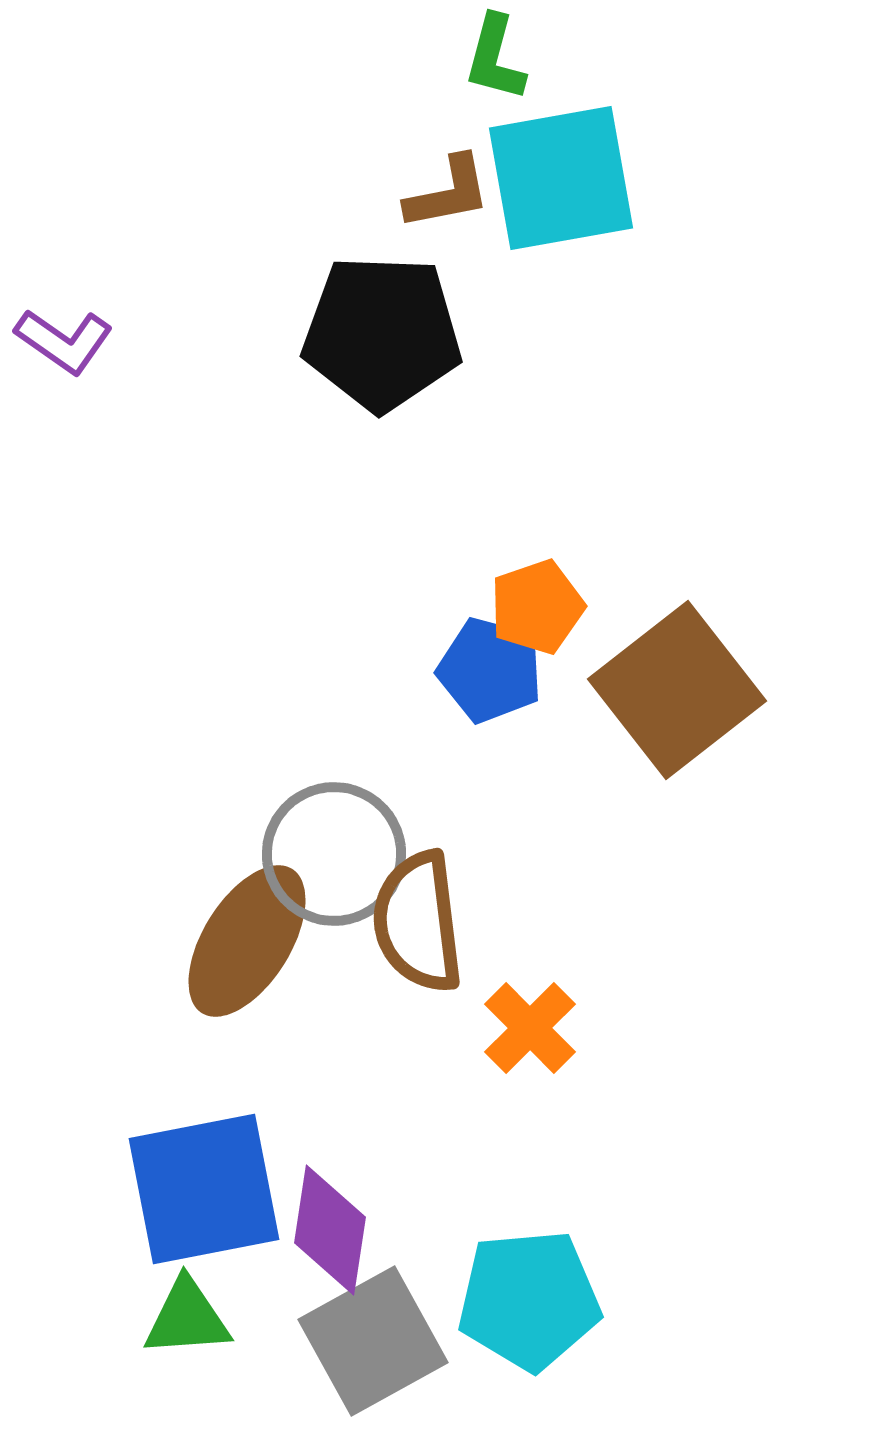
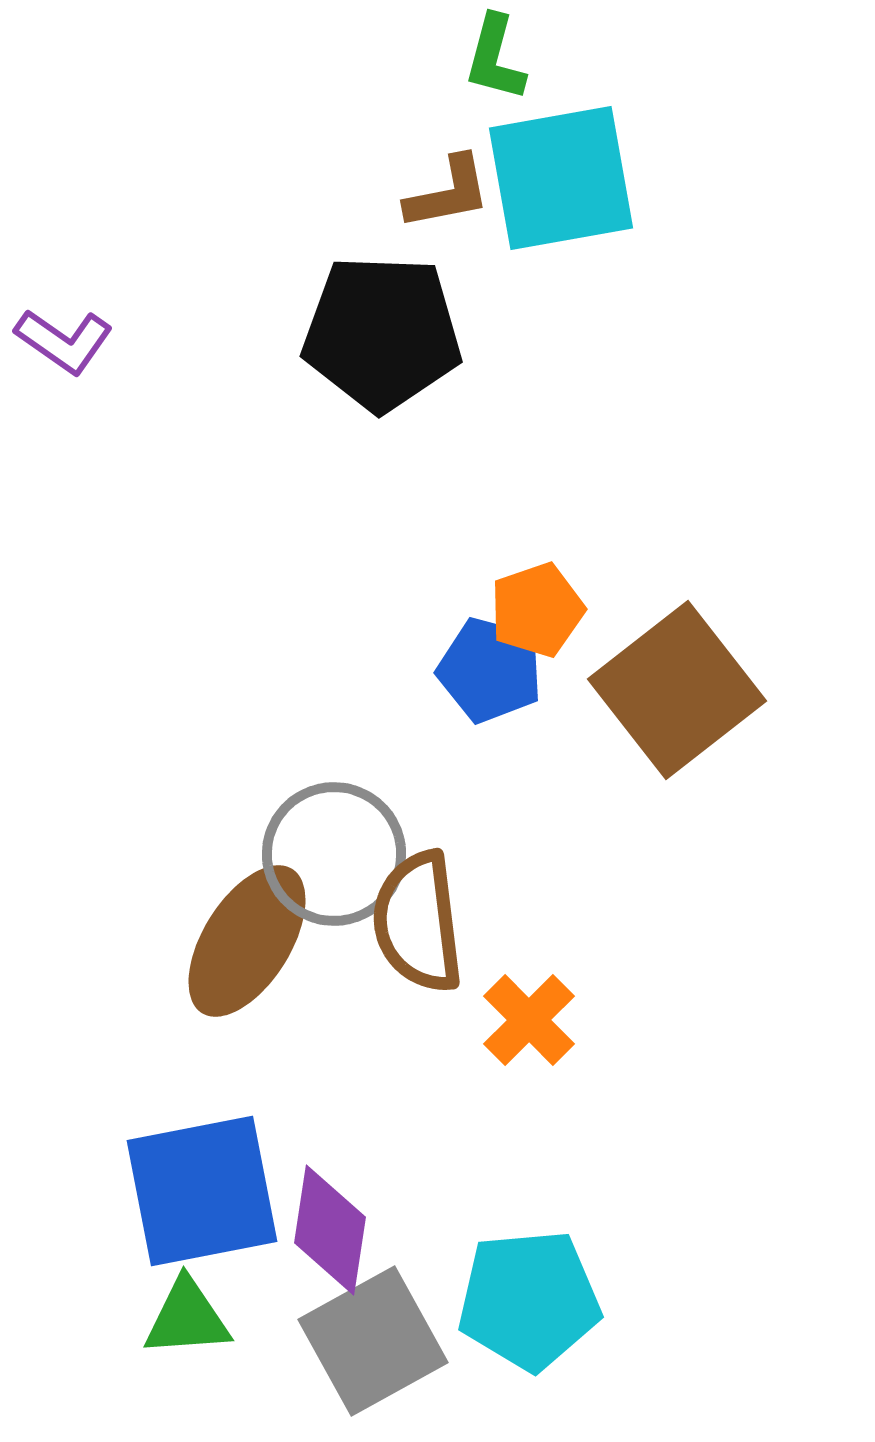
orange pentagon: moved 3 px down
orange cross: moved 1 px left, 8 px up
blue square: moved 2 px left, 2 px down
